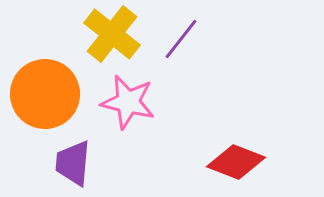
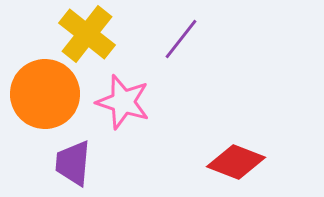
yellow cross: moved 25 px left
pink star: moved 5 px left; rotated 4 degrees clockwise
